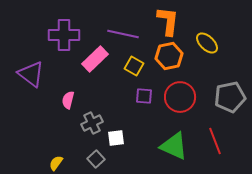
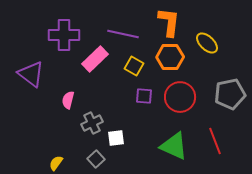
orange L-shape: moved 1 px right, 1 px down
orange hexagon: moved 1 px right, 1 px down; rotated 12 degrees clockwise
gray pentagon: moved 3 px up
